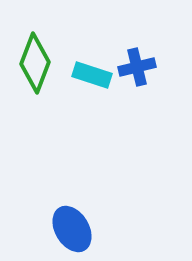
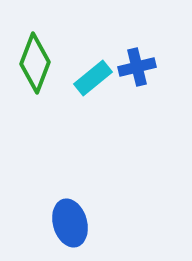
cyan rectangle: moved 1 px right, 3 px down; rotated 57 degrees counterclockwise
blue ellipse: moved 2 px left, 6 px up; rotated 15 degrees clockwise
